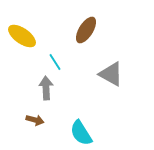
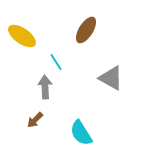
cyan line: moved 1 px right
gray triangle: moved 4 px down
gray arrow: moved 1 px left, 1 px up
brown arrow: rotated 120 degrees clockwise
